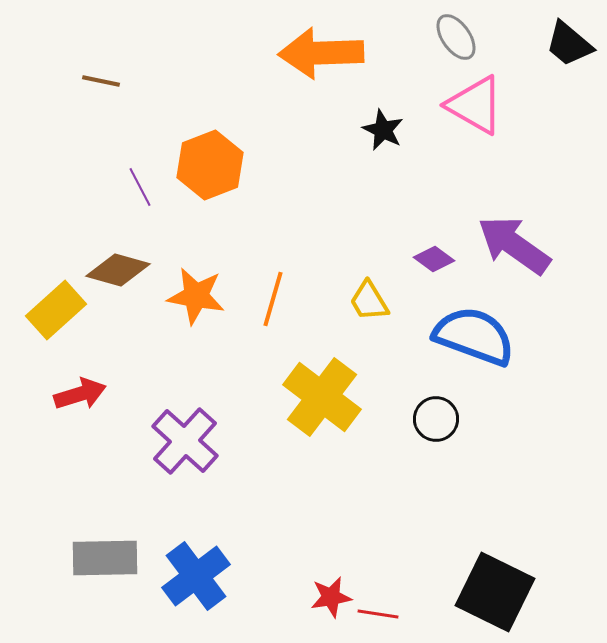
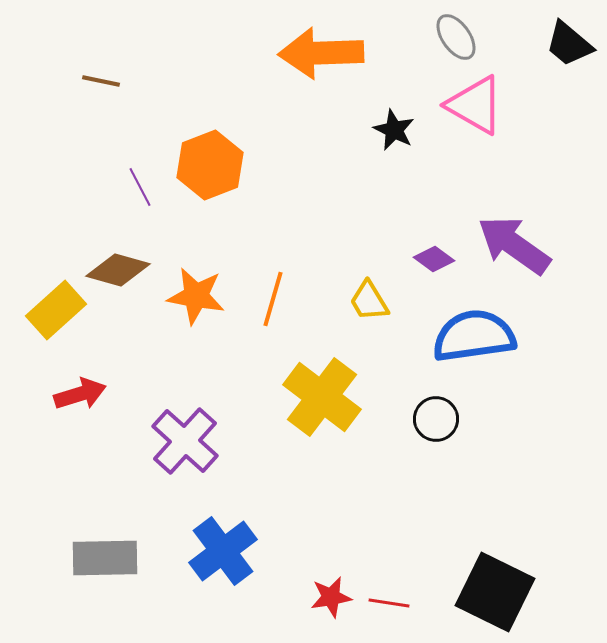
black star: moved 11 px right
blue semicircle: rotated 28 degrees counterclockwise
blue cross: moved 27 px right, 25 px up
red line: moved 11 px right, 11 px up
